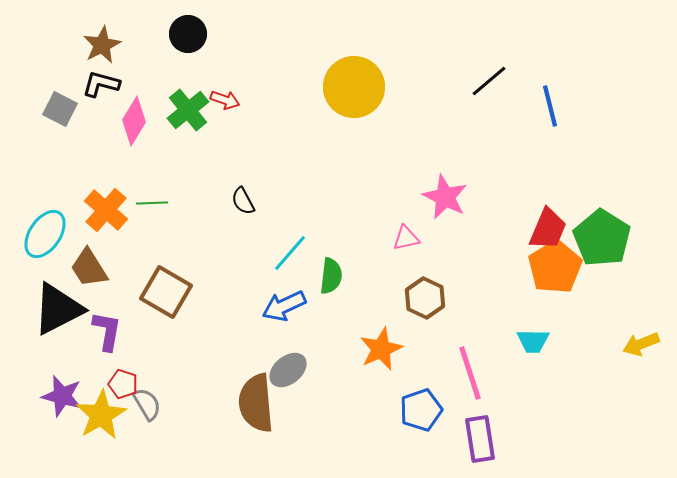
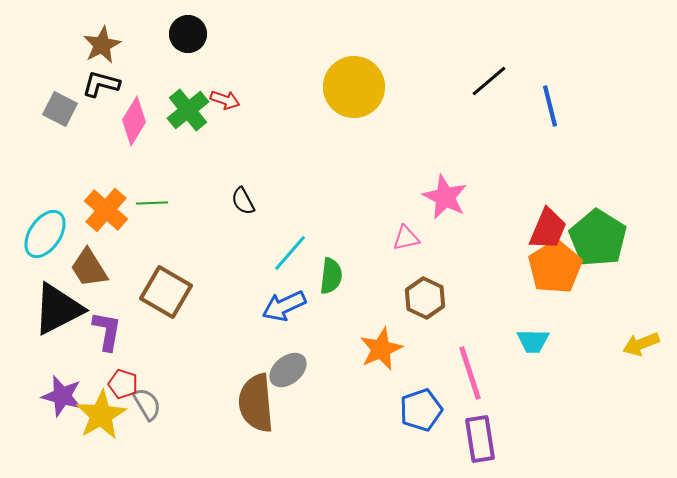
green pentagon: moved 4 px left
